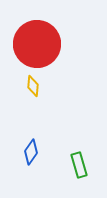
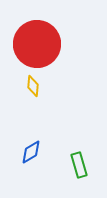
blue diamond: rotated 25 degrees clockwise
